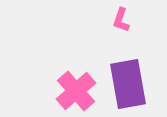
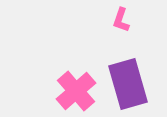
purple rectangle: rotated 6 degrees counterclockwise
